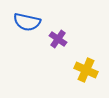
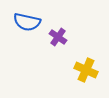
purple cross: moved 2 px up
